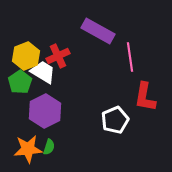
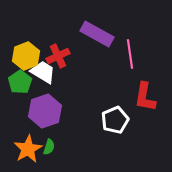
purple rectangle: moved 1 px left, 3 px down
pink line: moved 3 px up
purple hexagon: rotated 8 degrees clockwise
orange star: rotated 24 degrees counterclockwise
